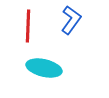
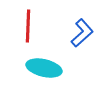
blue L-shape: moved 11 px right, 13 px down; rotated 12 degrees clockwise
